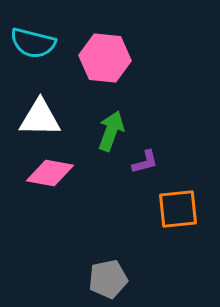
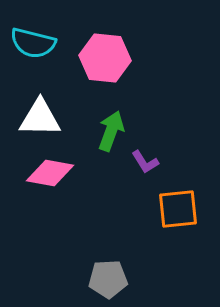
purple L-shape: rotated 72 degrees clockwise
gray pentagon: rotated 9 degrees clockwise
